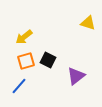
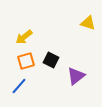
black square: moved 3 px right
